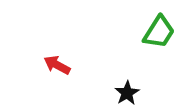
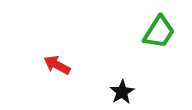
black star: moved 5 px left, 1 px up
